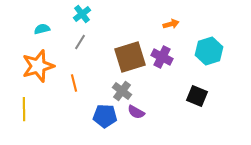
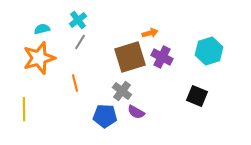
cyan cross: moved 4 px left, 6 px down
orange arrow: moved 21 px left, 9 px down
orange star: moved 1 px right, 8 px up
orange line: moved 1 px right
